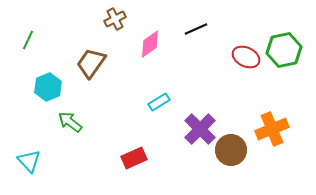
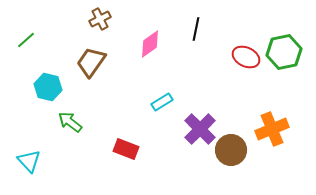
brown cross: moved 15 px left
black line: rotated 55 degrees counterclockwise
green line: moved 2 px left; rotated 24 degrees clockwise
green hexagon: moved 2 px down
brown trapezoid: moved 1 px up
cyan hexagon: rotated 24 degrees counterclockwise
cyan rectangle: moved 3 px right
red rectangle: moved 8 px left, 9 px up; rotated 45 degrees clockwise
